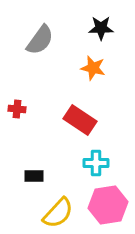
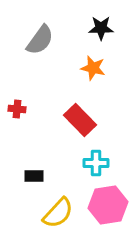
red rectangle: rotated 12 degrees clockwise
